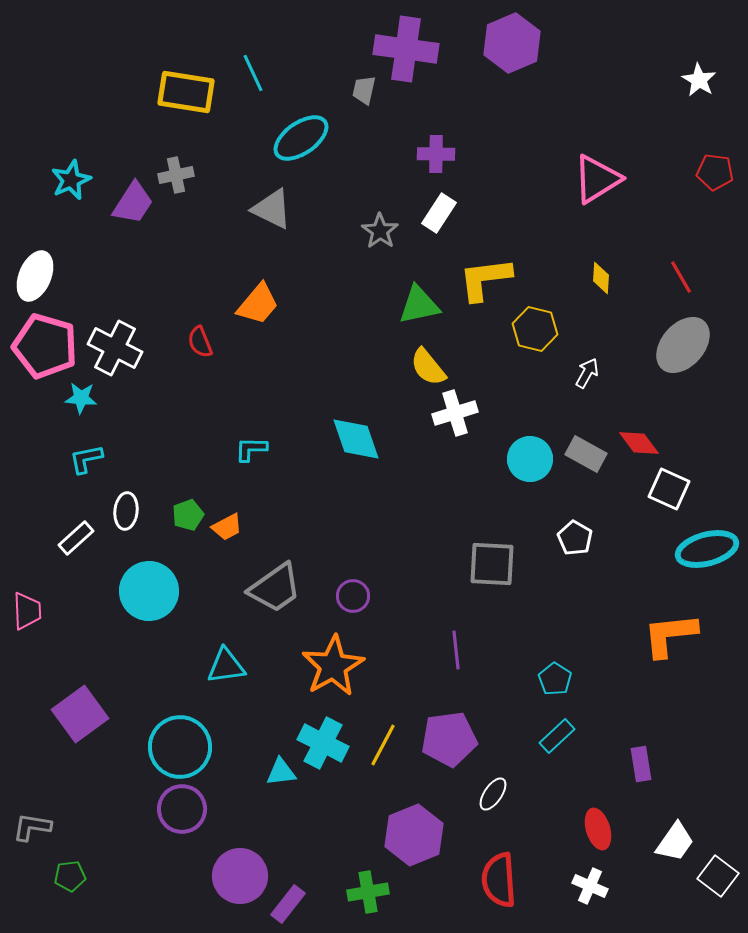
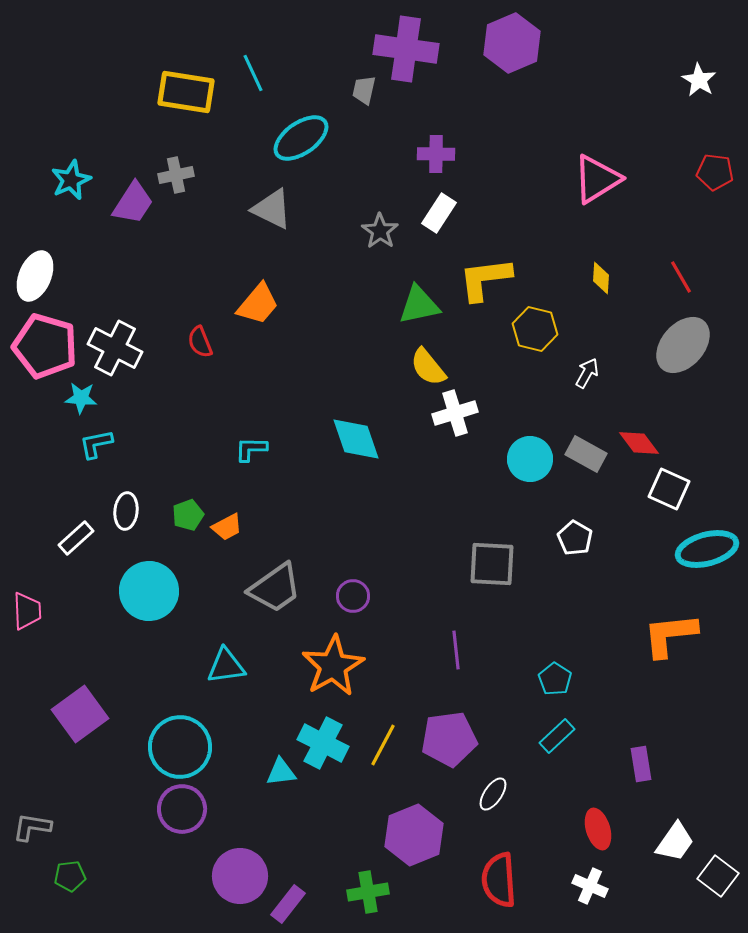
cyan L-shape at (86, 459): moved 10 px right, 15 px up
